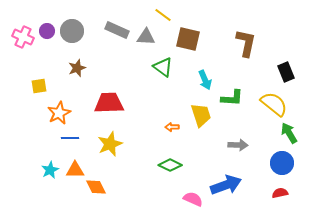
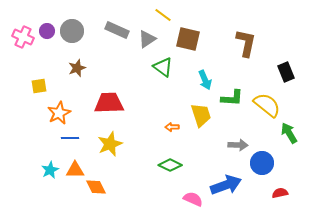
gray triangle: moved 1 px right, 2 px down; rotated 36 degrees counterclockwise
yellow semicircle: moved 7 px left, 1 px down
blue circle: moved 20 px left
